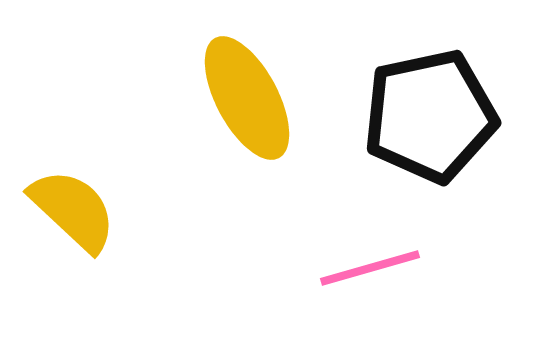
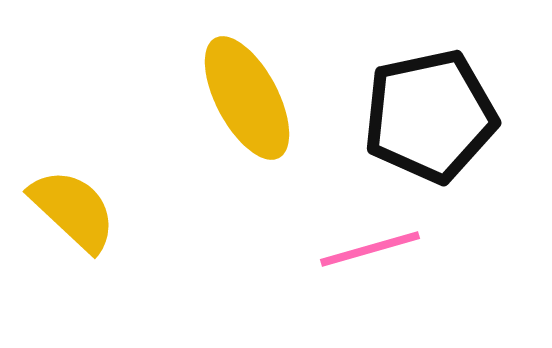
pink line: moved 19 px up
